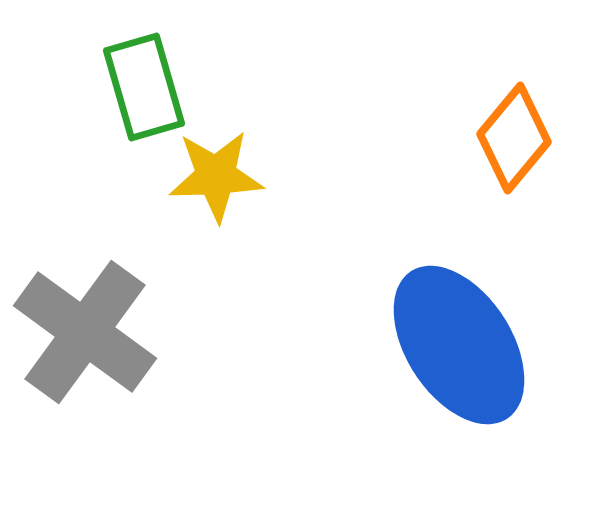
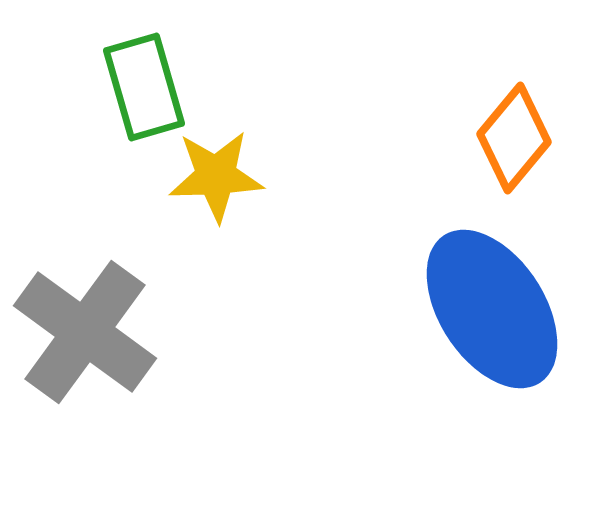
blue ellipse: moved 33 px right, 36 px up
